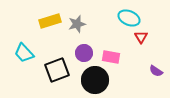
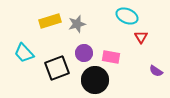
cyan ellipse: moved 2 px left, 2 px up
black square: moved 2 px up
